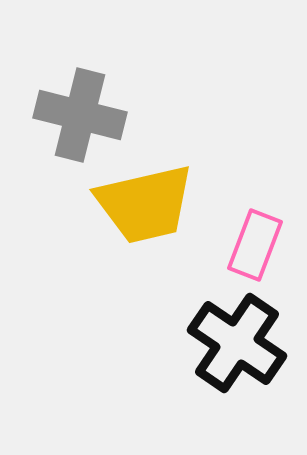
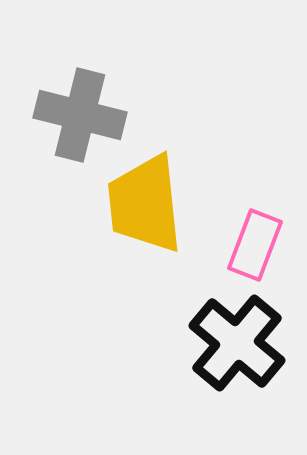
yellow trapezoid: rotated 97 degrees clockwise
black cross: rotated 6 degrees clockwise
